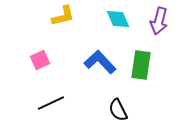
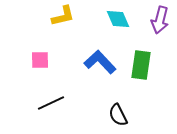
purple arrow: moved 1 px right, 1 px up
pink square: rotated 24 degrees clockwise
black semicircle: moved 5 px down
